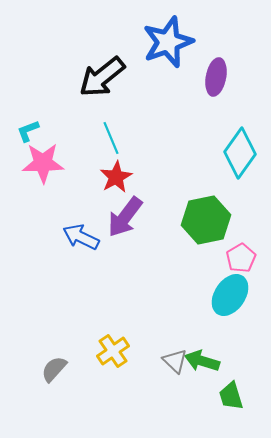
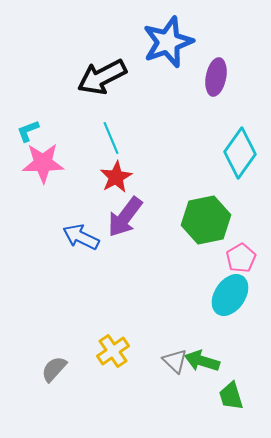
black arrow: rotated 12 degrees clockwise
